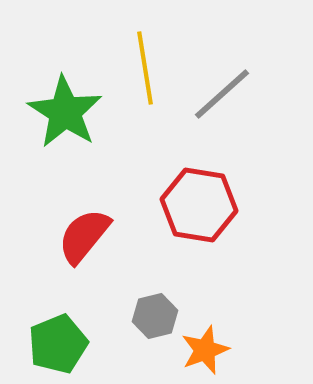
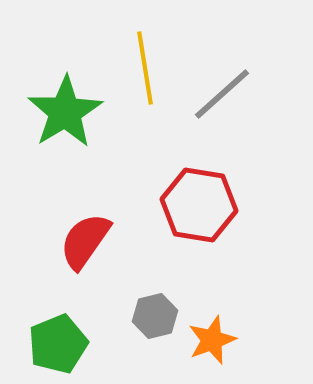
green star: rotated 8 degrees clockwise
red semicircle: moved 1 px right, 5 px down; rotated 4 degrees counterclockwise
orange star: moved 7 px right, 10 px up
